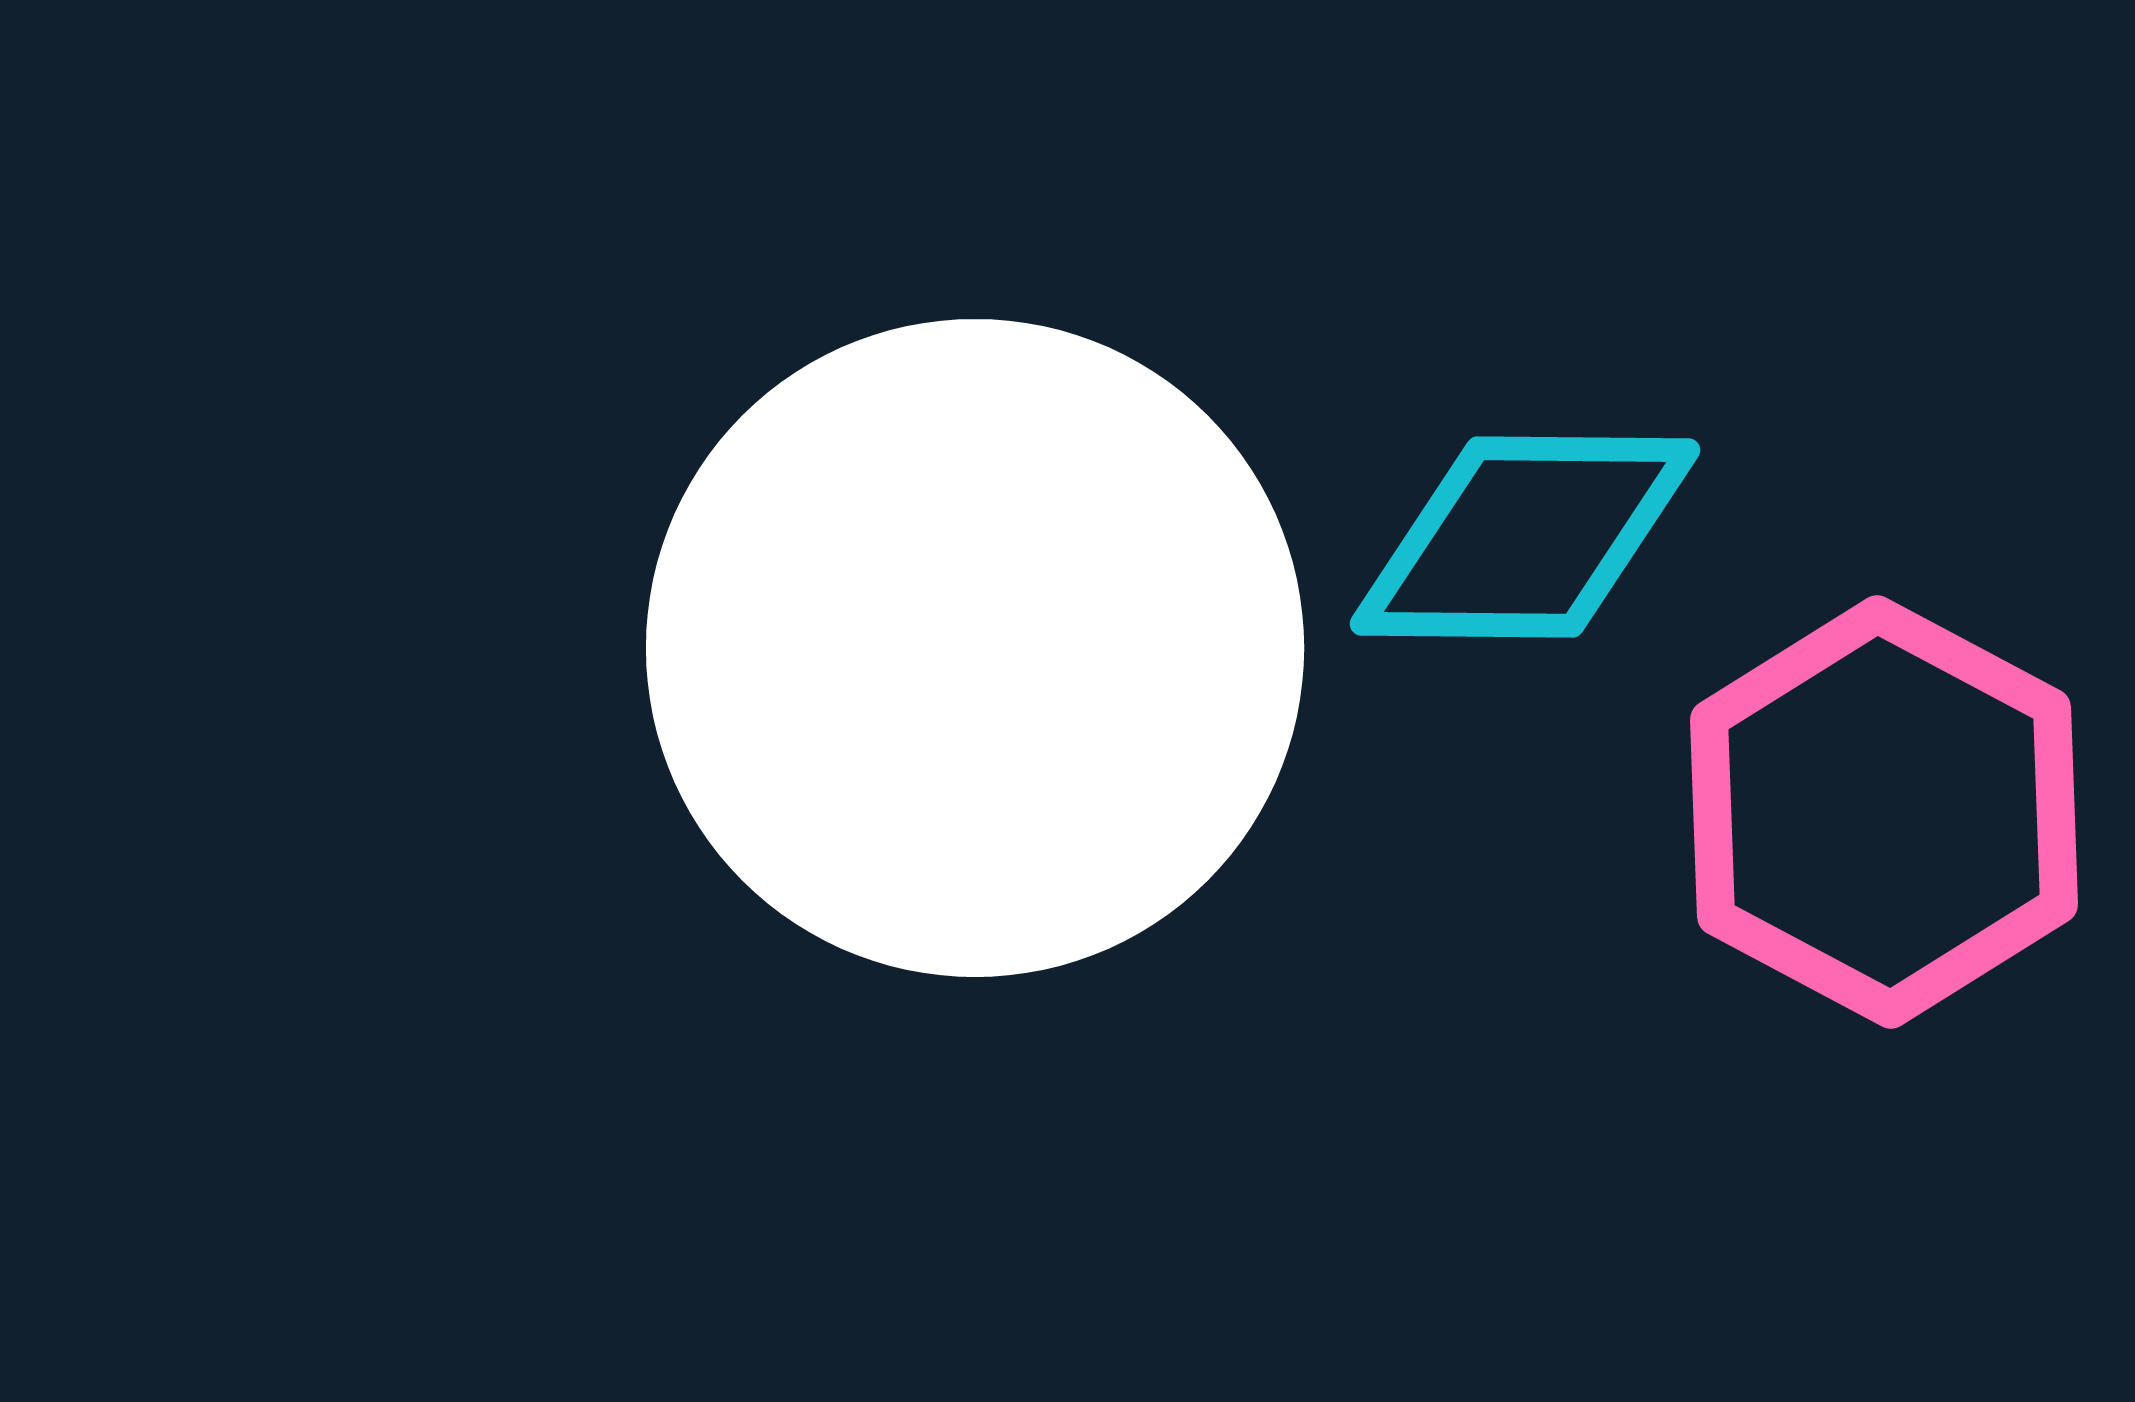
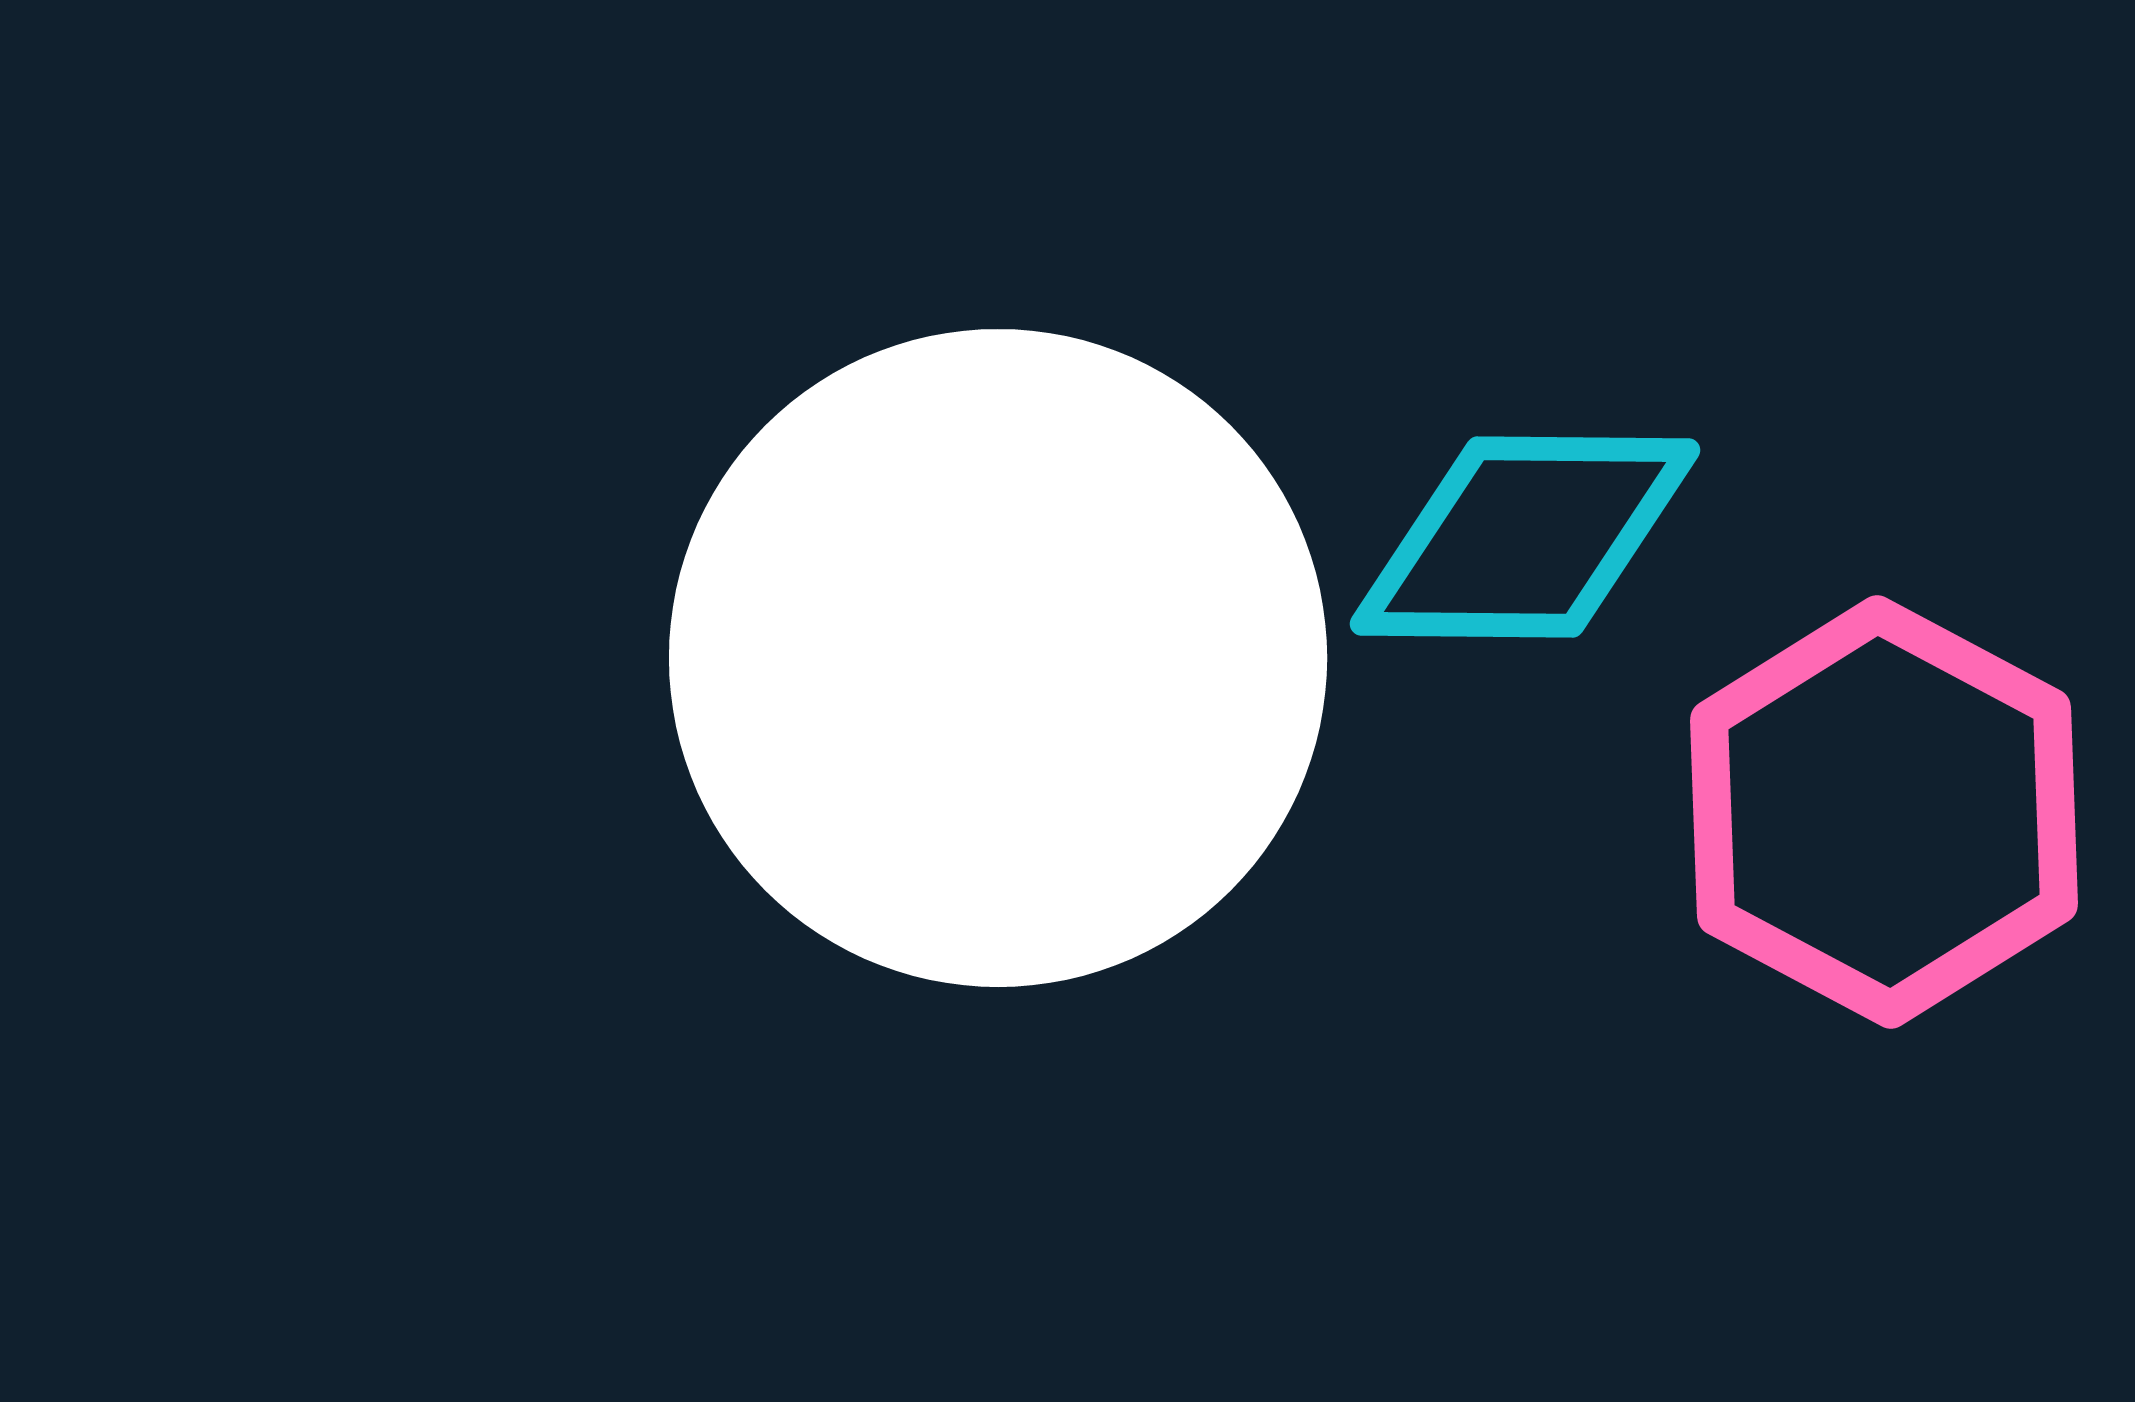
white circle: moved 23 px right, 10 px down
